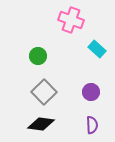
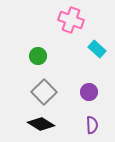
purple circle: moved 2 px left
black diamond: rotated 24 degrees clockwise
